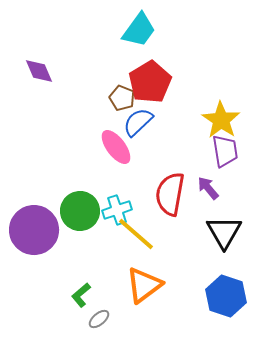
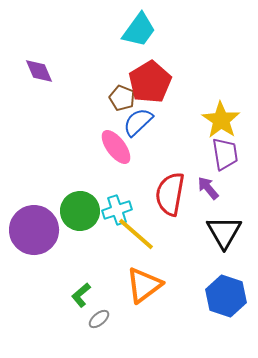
purple trapezoid: moved 3 px down
